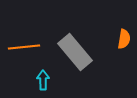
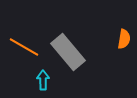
orange line: rotated 36 degrees clockwise
gray rectangle: moved 7 px left
